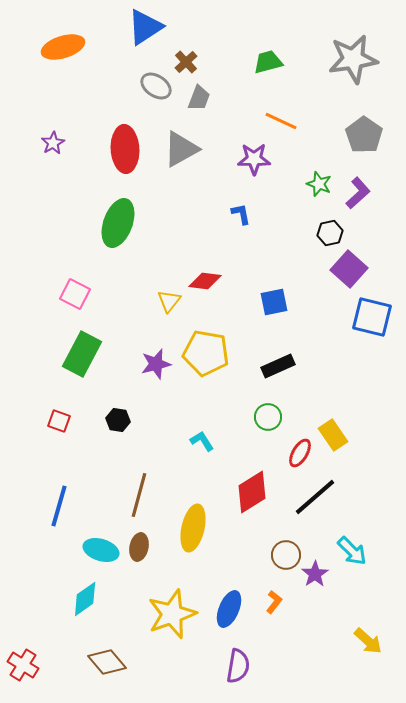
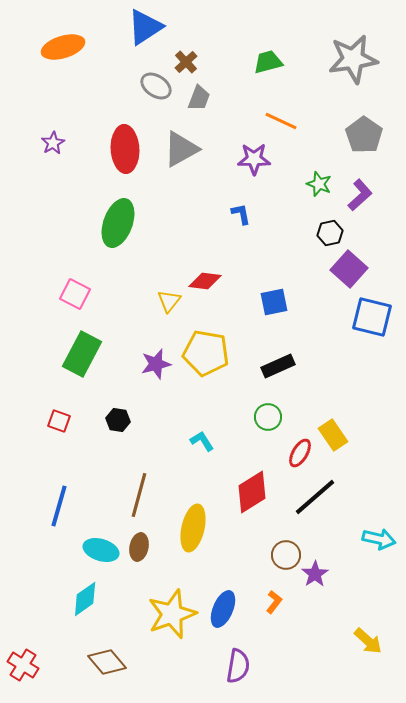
purple L-shape at (358, 193): moved 2 px right, 2 px down
cyan arrow at (352, 551): moved 27 px right, 12 px up; rotated 32 degrees counterclockwise
blue ellipse at (229, 609): moved 6 px left
